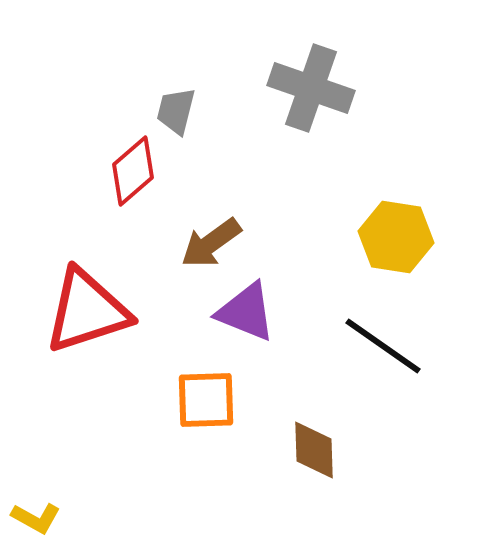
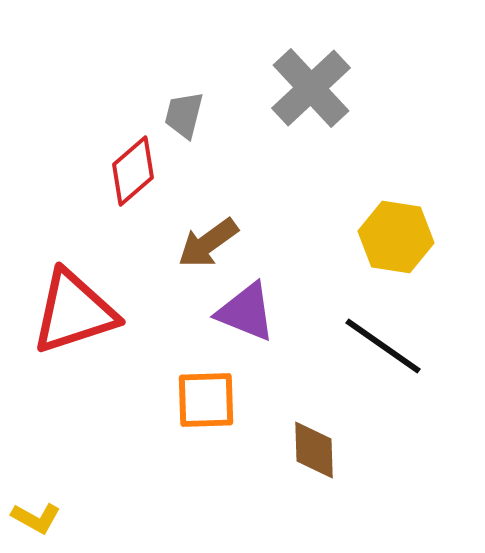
gray cross: rotated 28 degrees clockwise
gray trapezoid: moved 8 px right, 4 px down
brown arrow: moved 3 px left
red triangle: moved 13 px left, 1 px down
